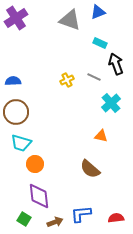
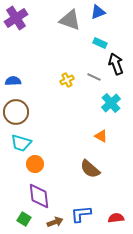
orange triangle: rotated 16 degrees clockwise
